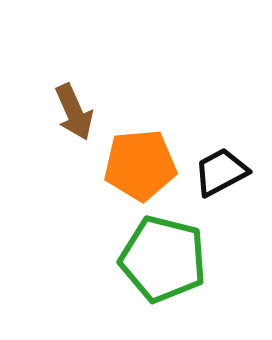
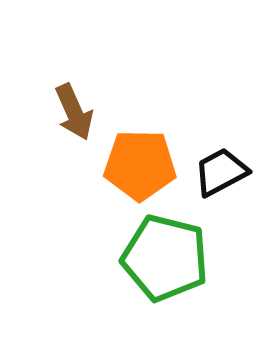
orange pentagon: rotated 6 degrees clockwise
green pentagon: moved 2 px right, 1 px up
